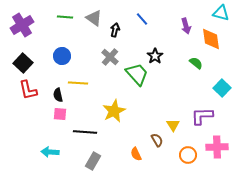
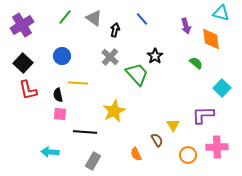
green line: rotated 56 degrees counterclockwise
purple L-shape: moved 1 px right, 1 px up
